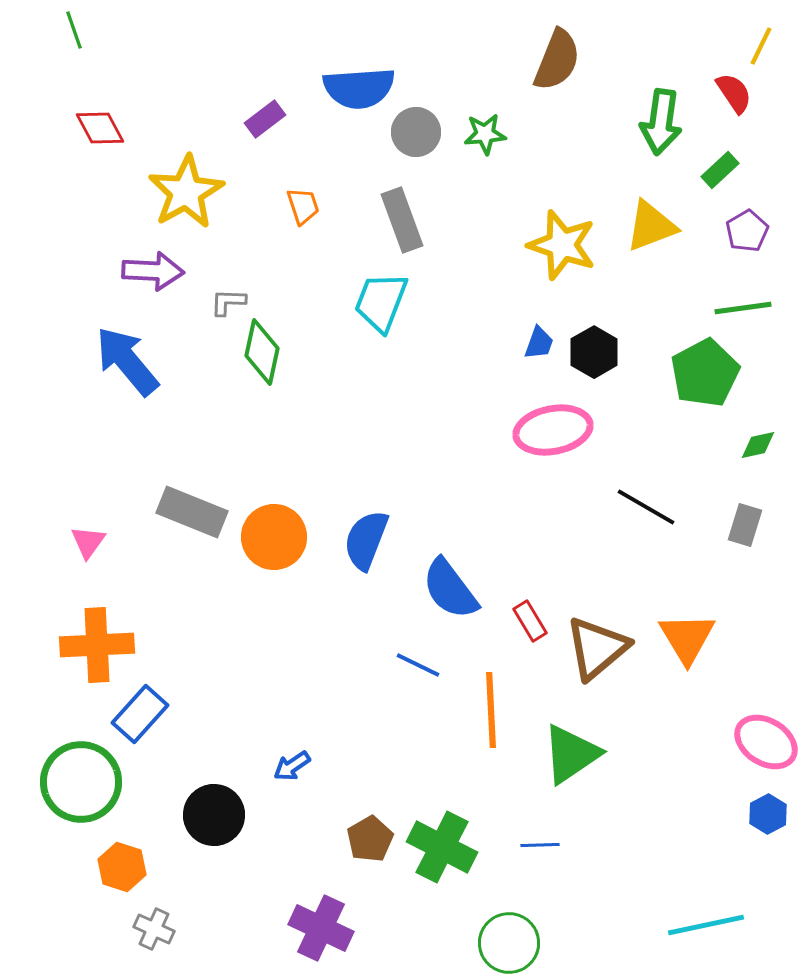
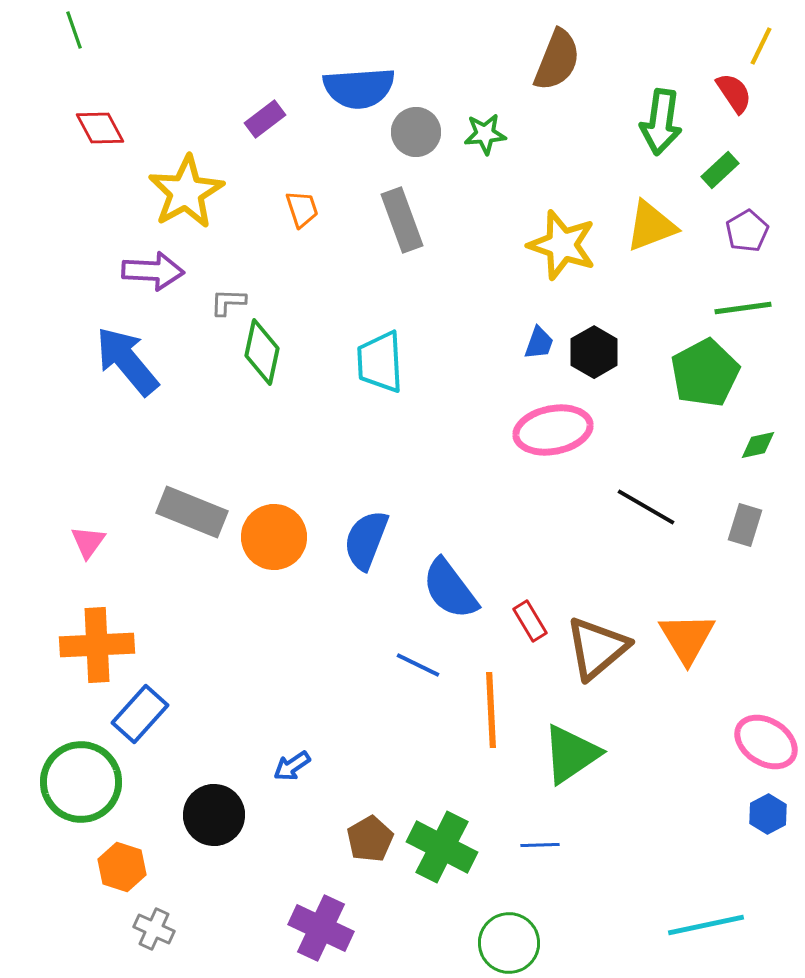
orange trapezoid at (303, 206): moved 1 px left, 3 px down
cyan trapezoid at (381, 302): moved 1 px left, 60 px down; rotated 24 degrees counterclockwise
